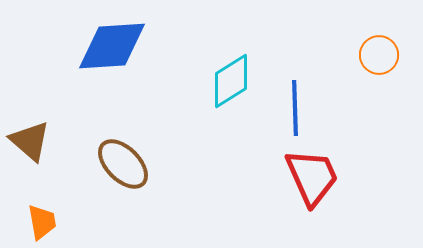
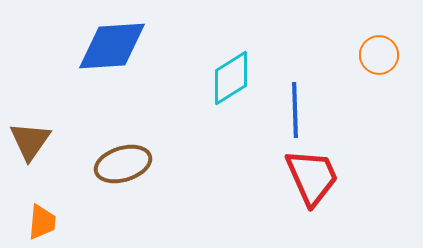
cyan diamond: moved 3 px up
blue line: moved 2 px down
brown triangle: rotated 24 degrees clockwise
brown ellipse: rotated 62 degrees counterclockwise
orange trapezoid: rotated 15 degrees clockwise
